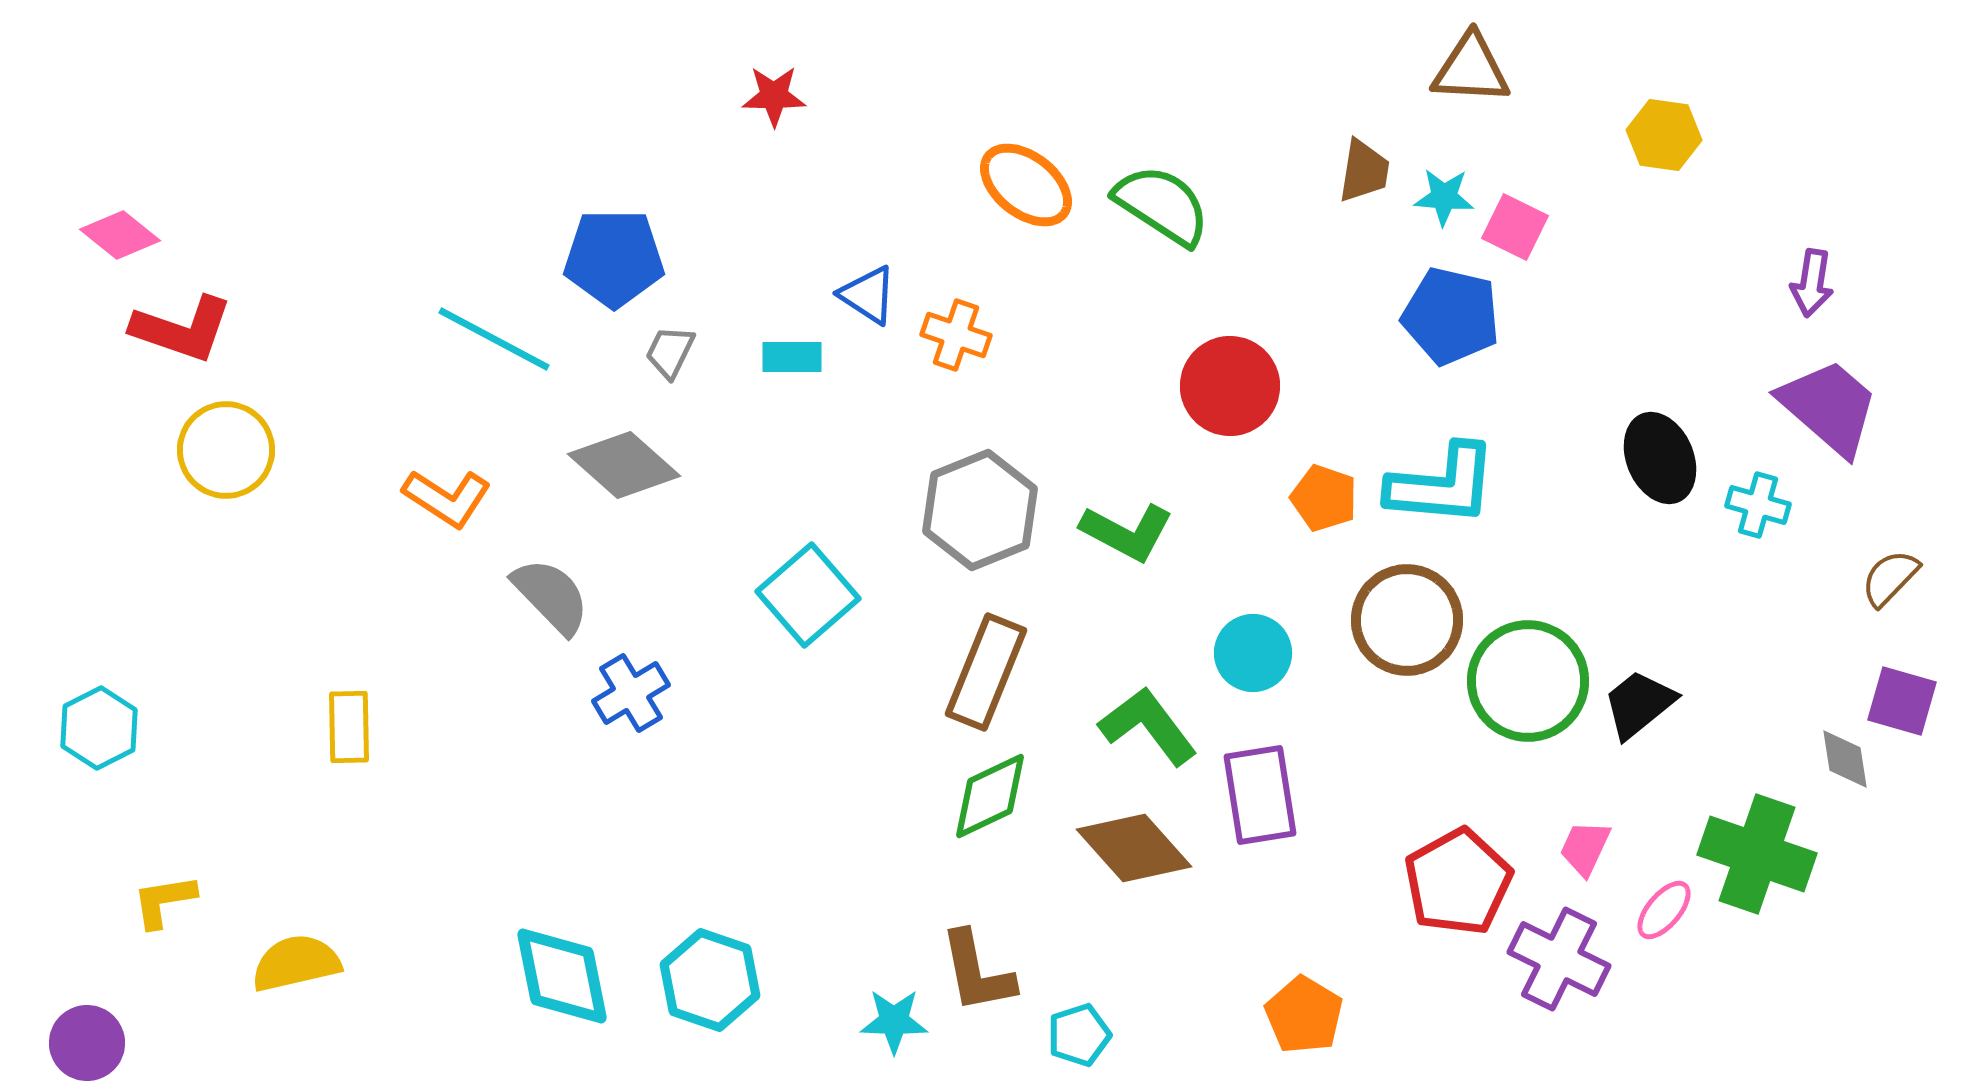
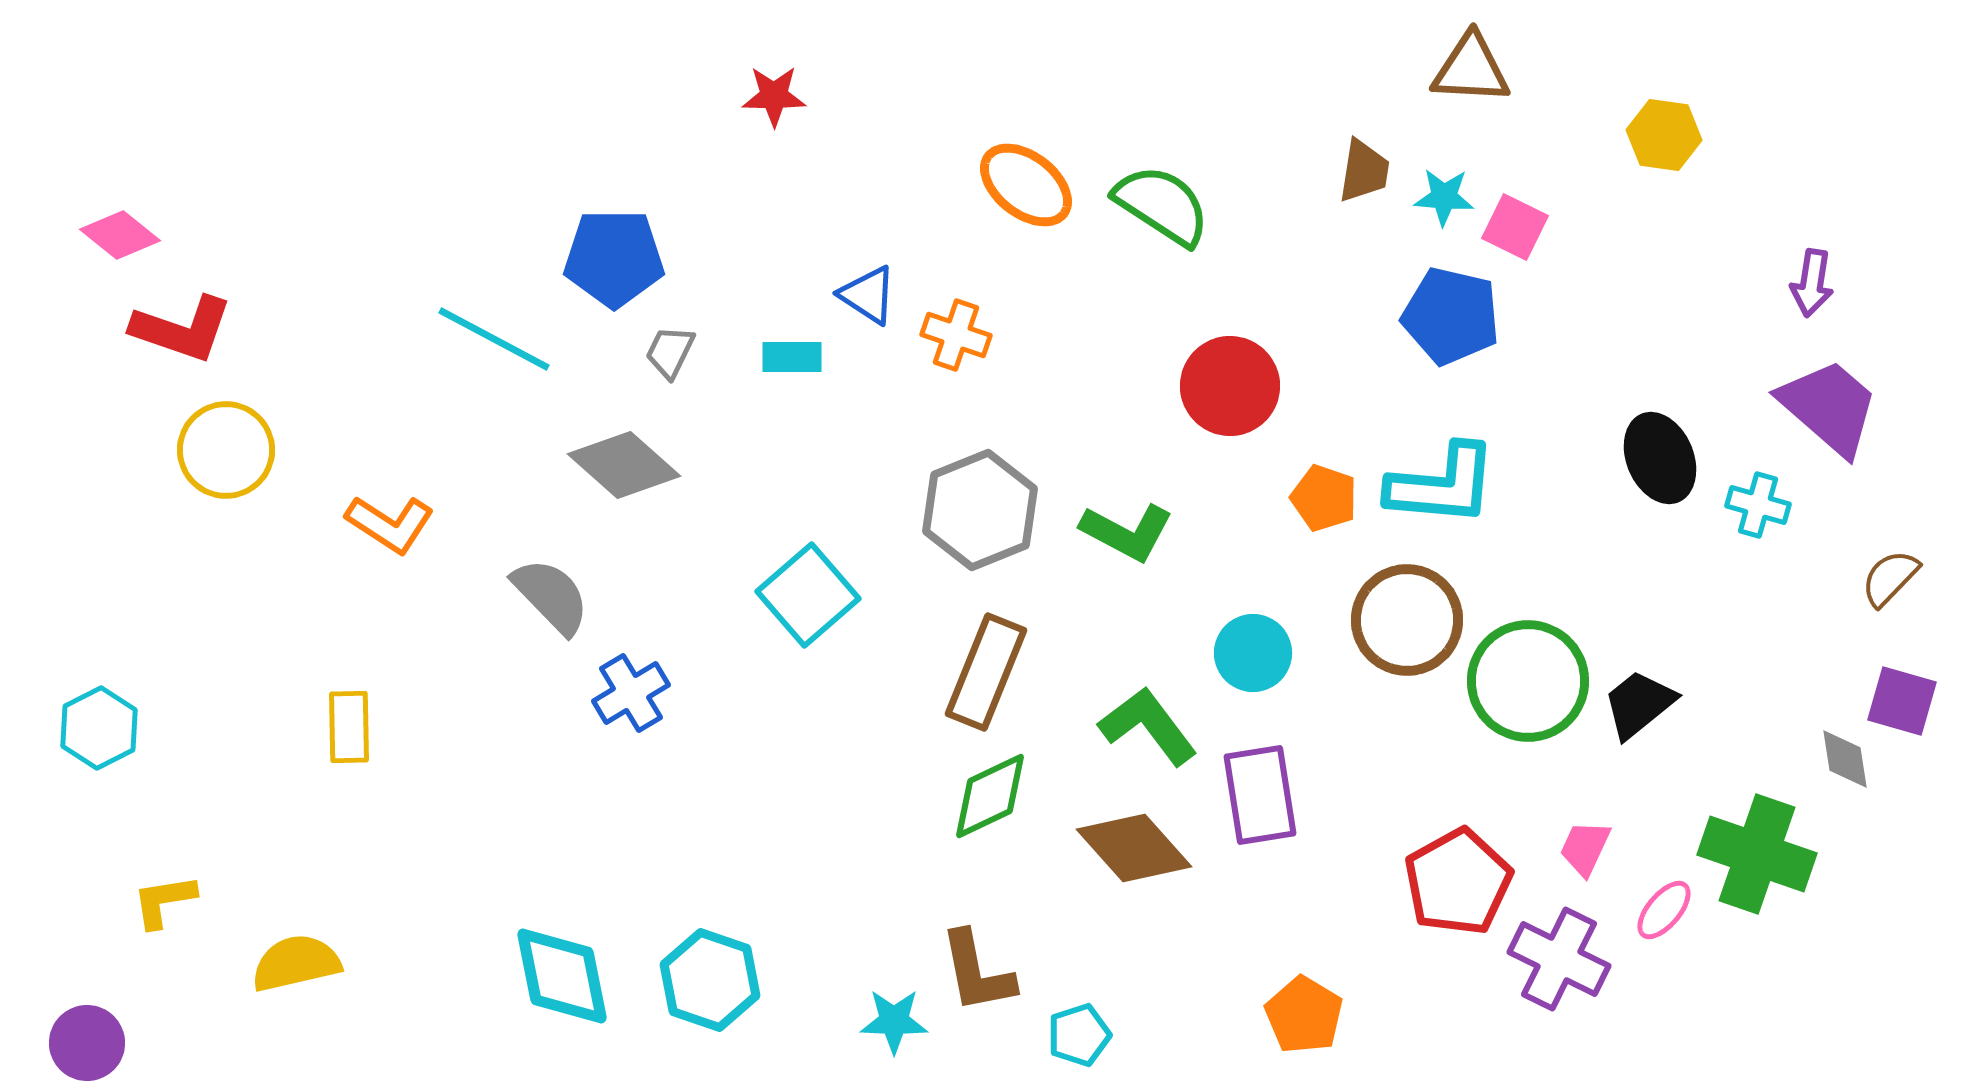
orange L-shape at (447, 498): moved 57 px left, 26 px down
